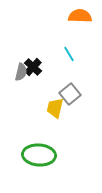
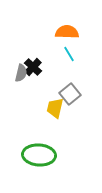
orange semicircle: moved 13 px left, 16 px down
gray semicircle: moved 1 px down
